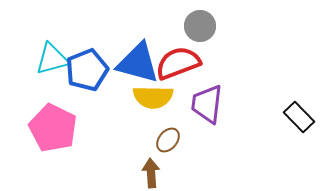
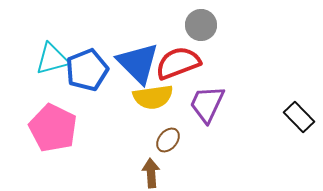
gray circle: moved 1 px right, 1 px up
blue triangle: rotated 30 degrees clockwise
yellow semicircle: rotated 9 degrees counterclockwise
purple trapezoid: rotated 18 degrees clockwise
